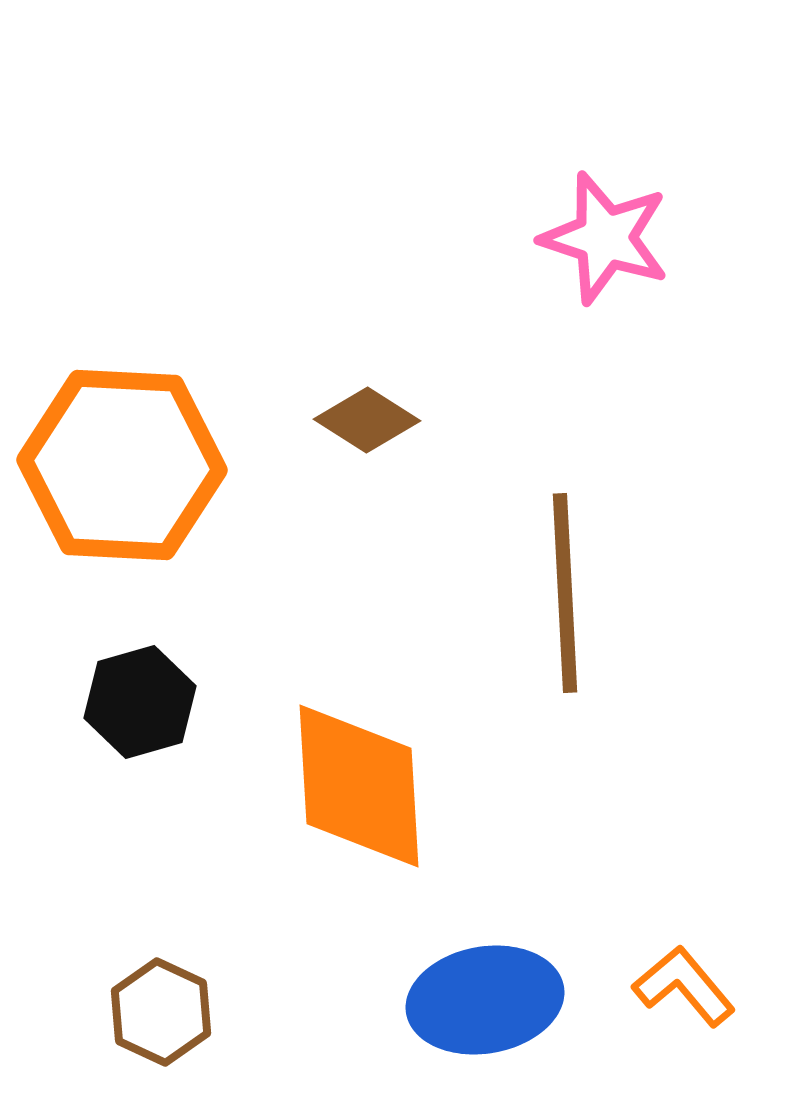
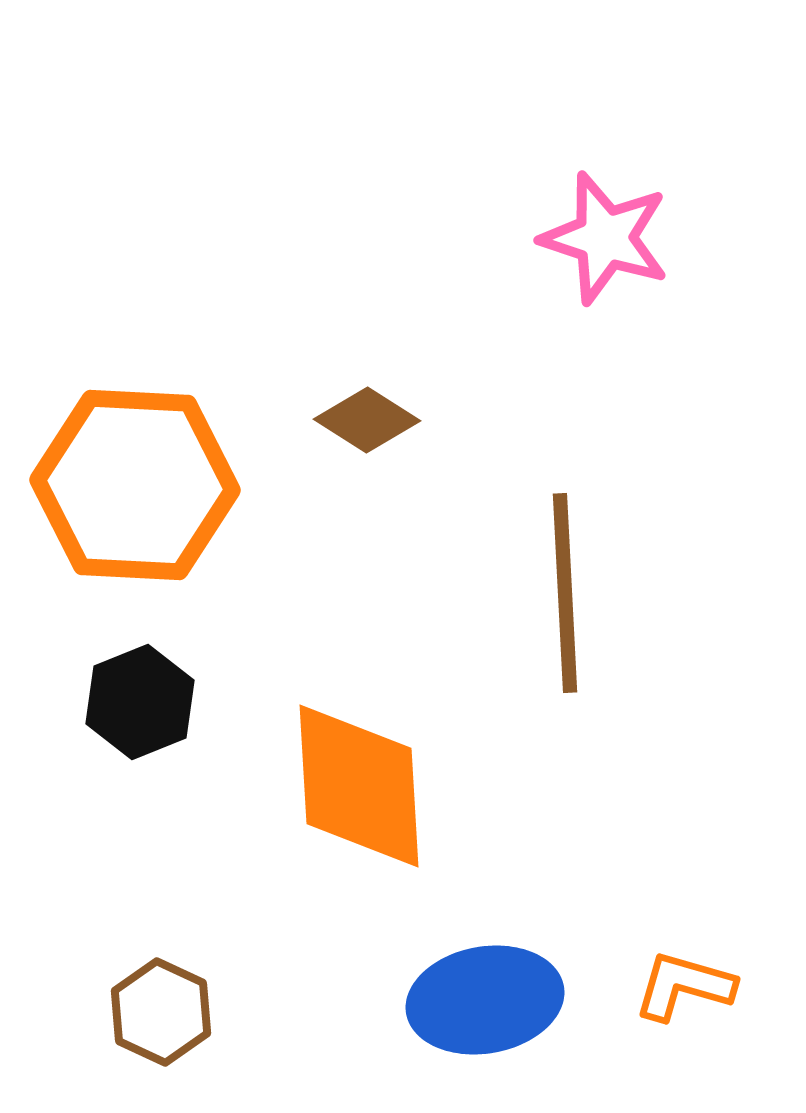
orange hexagon: moved 13 px right, 20 px down
black hexagon: rotated 6 degrees counterclockwise
orange L-shape: rotated 34 degrees counterclockwise
